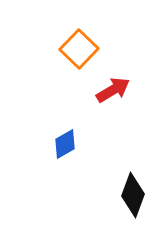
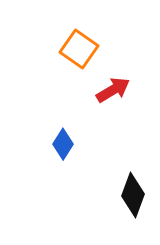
orange square: rotated 9 degrees counterclockwise
blue diamond: moved 2 px left; rotated 28 degrees counterclockwise
